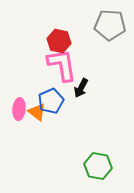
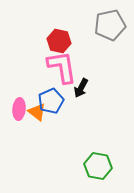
gray pentagon: rotated 16 degrees counterclockwise
pink L-shape: moved 2 px down
